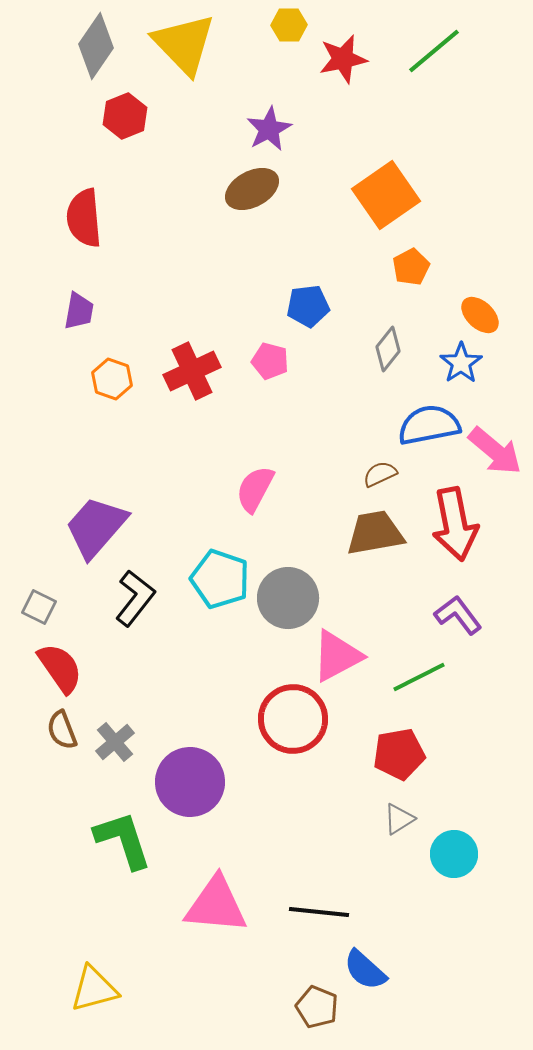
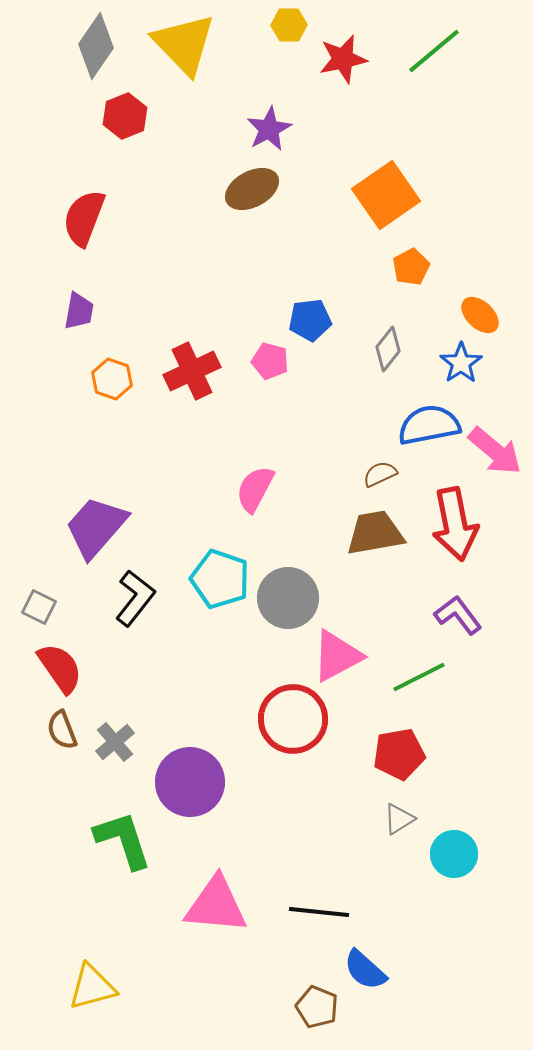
red semicircle at (84, 218): rotated 26 degrees clockwise
blue pentagon at (308, 306): moved 2 px right, 14 px down
yellow triangle at (94, 989): moved 2 px left, 2 px up
